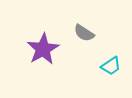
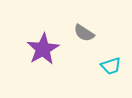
cyan trapezoid: rotated 15 degrees clockwise
